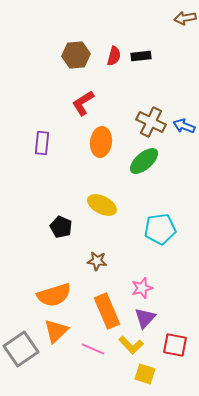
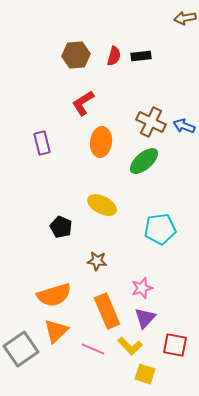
purple rectangle: rotated 20 degrees counterclockwise
yellow L-shape: moved 1 px left, 1 px down
